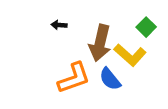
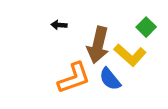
brown arrow: moved 2 px left, 2 px down
